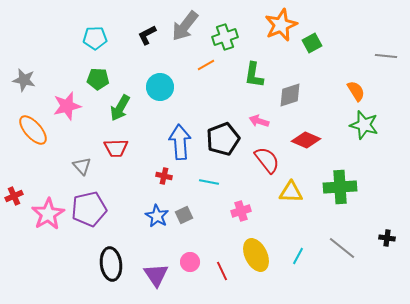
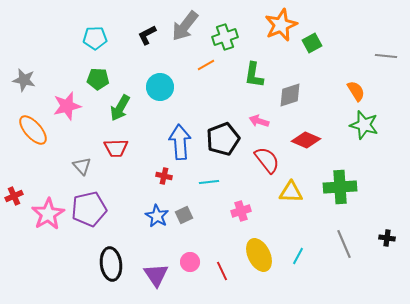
cyan line at (209, 182): rotated 18 degrees counterclockwise
gray line at (342, 248): moved 2 px right, 4 px up; rotated 28 degrees clockwise
yellow ellipse at (256, 255): moved 3 px right
